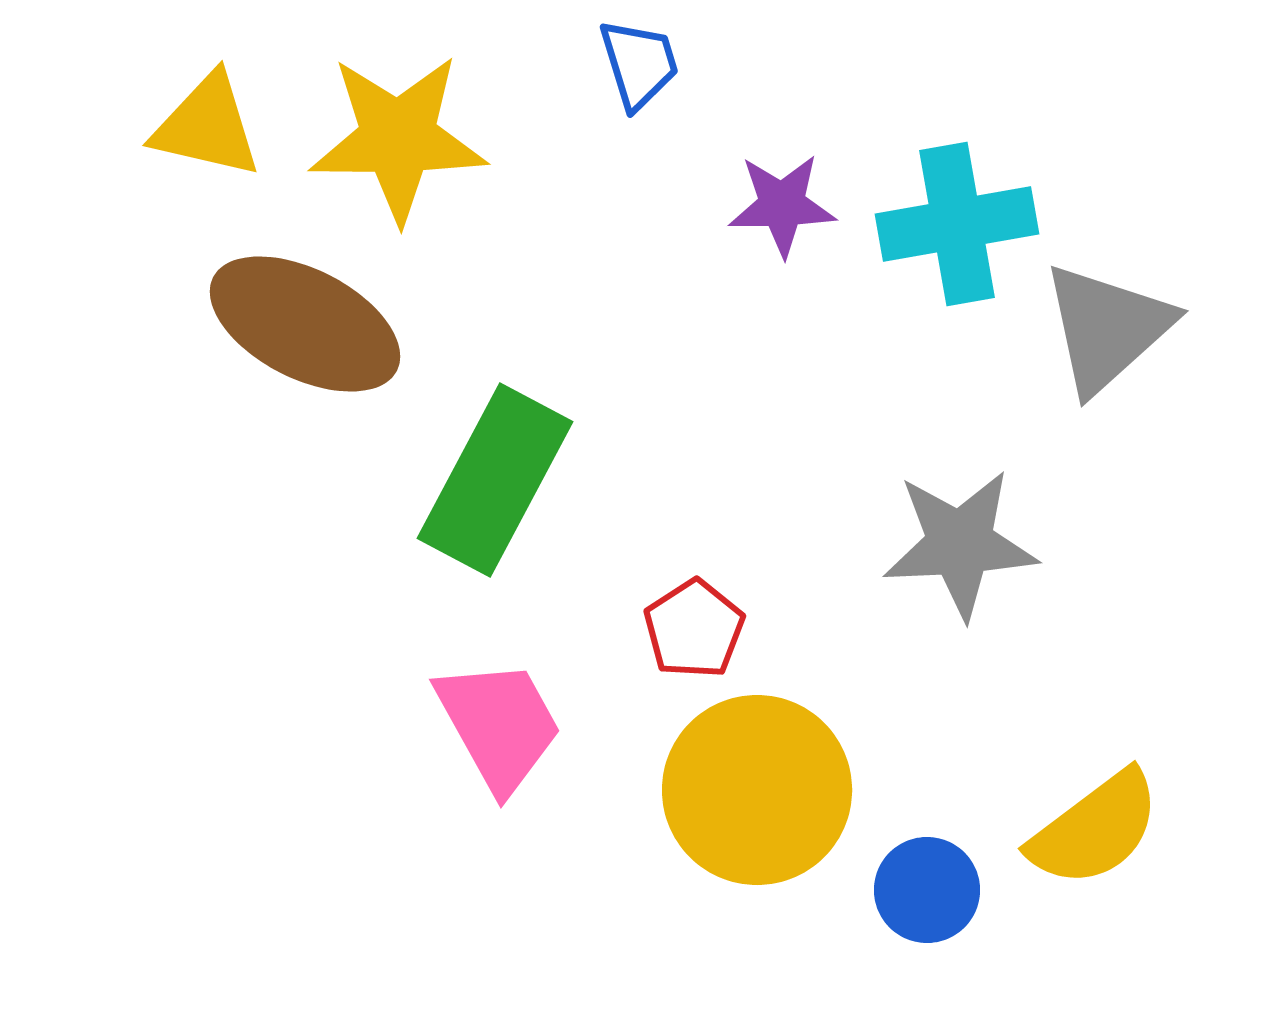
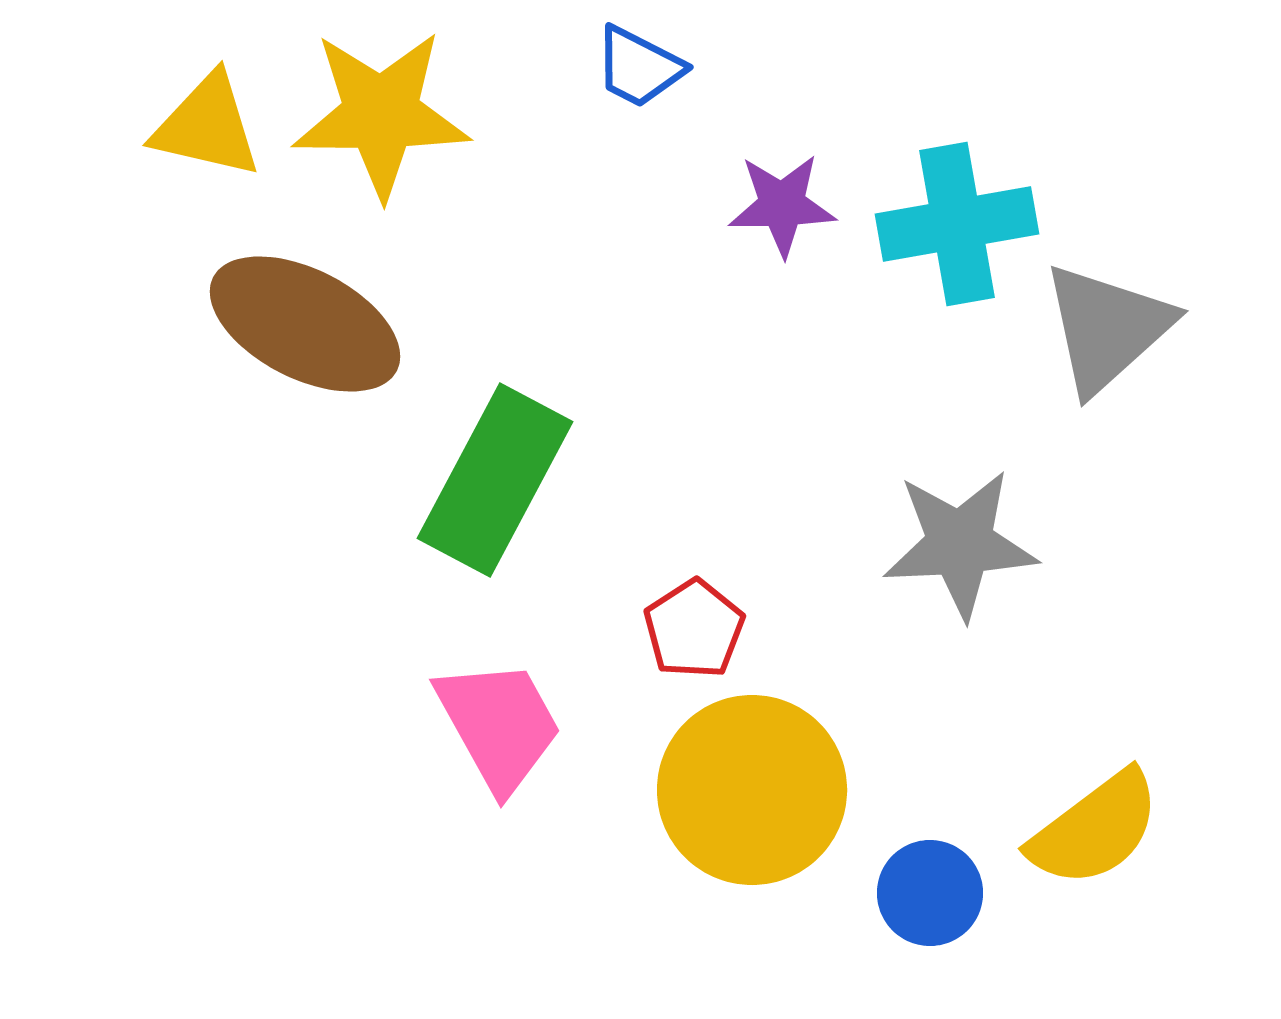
blue trapezoid: moved 3 px down; rotated 134 degrees clockwise
yellow star: moved 17 px left, 24 px up
yellow circle: moved 5 px left
blue circle: moved 3 px right, 3 px down
